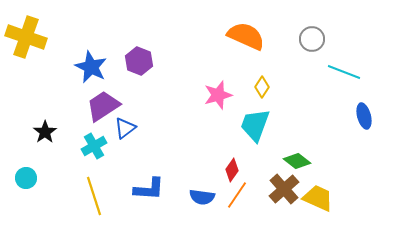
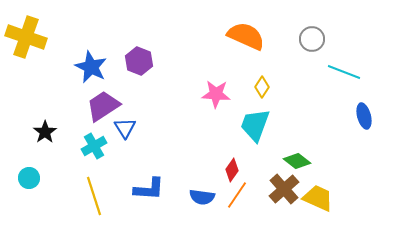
pink star: moved 2 px left, 1 px up; rotated 20 degrees clockwise
blue triangle: rotated 25 degrees counterclockwise
cyan circle: moved 3 px right
